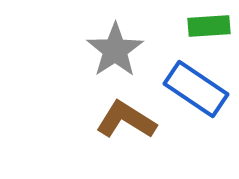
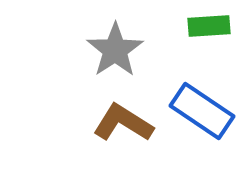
blue rectangle: moved 6 px right, 22 px down
brown L-shape: moved 3 px left, 3 px down
